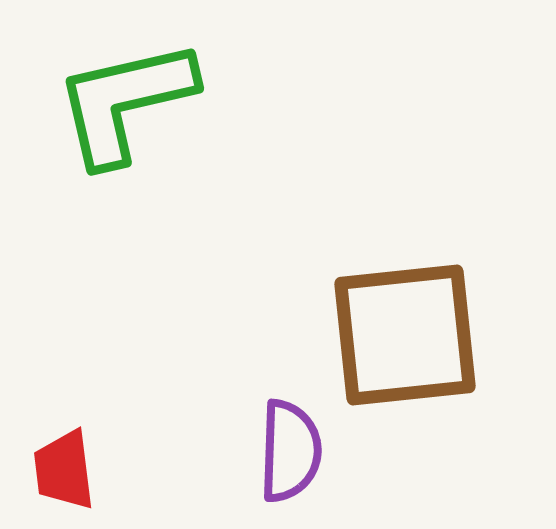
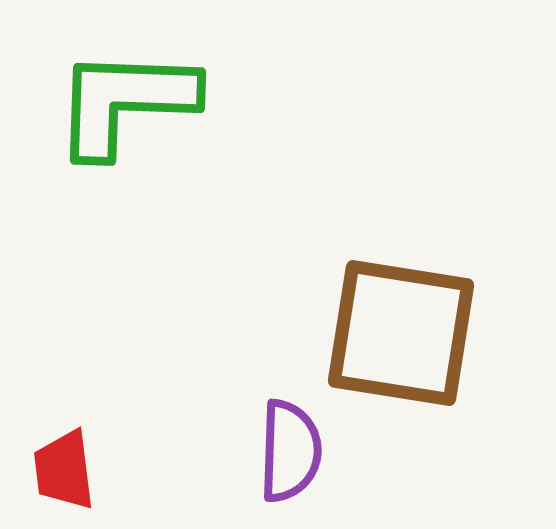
green L-shape: rotated 15 degrees clockwise
brown square: moved 4 px left, 2 px up; rotated 15 degrees clockwise
